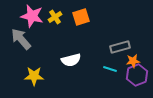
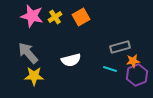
orange square: rotated 12 degrees counterclockwise
gray arrow: moved 7 px right, 14 px down
